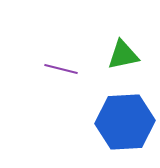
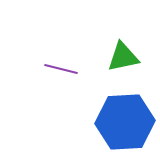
green triangle: moved 2 px down
